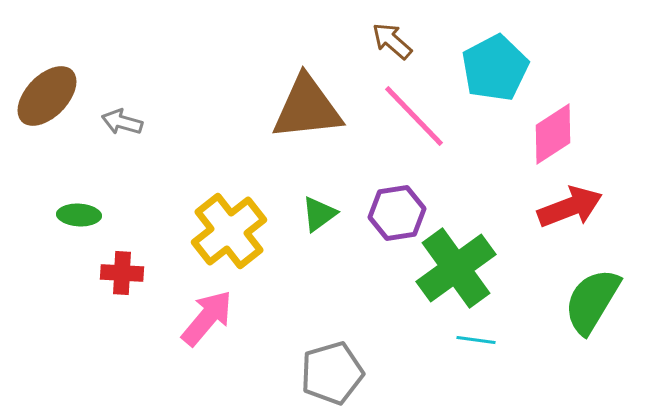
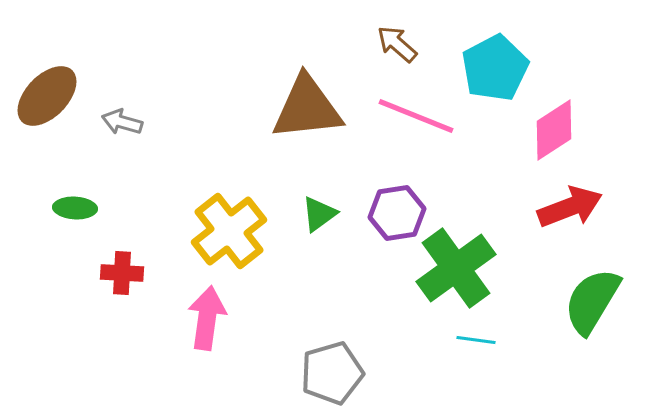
brown arrow: moved 5 px right, 3 px down
pink line: moved 2 px right; rotated 24 degrees counterclockwise
pink diamond: moved 1 px right, 4 px up
green ellipse: moved 4 px left, 7 px up
pink arrow: rotated 32 degrees counterclockwise
